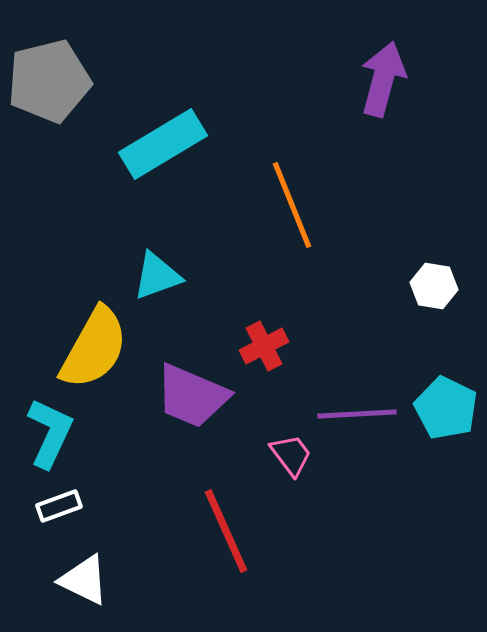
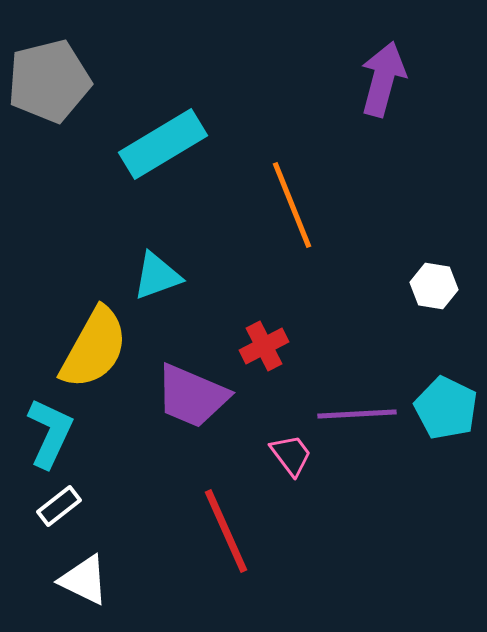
white rectangle: rotated 18 degrees counterclockwise
